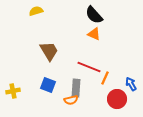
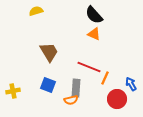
brown trapezoid: moved 1 px down
